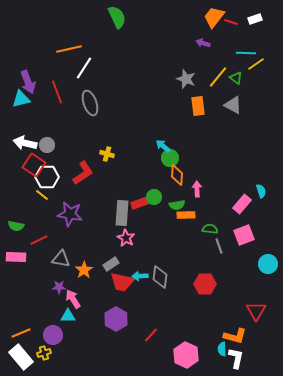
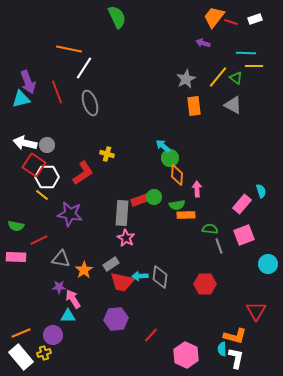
orange line at (69, 49): rotated 25 degrees clockwise
yellow line at (256, 64): moved 2 px left, 2 px down; rotated 36 degrees clockwise
gray star at (186, 79): rotated 24 degrees clockwise
orange rectangle at (198, 106): moved 4 px left
red rectangle at (140, 203): moved 3 px up
purple hexagon at (116, 319): rotated 25 degrees clockwise
